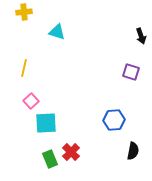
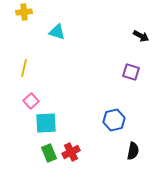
black arrow: rotated 42 degrees counterclockwise
blue hexagon: rotated 10 degrees counterclockwise
red cross: rotated 18 degrees clockwise
green rectangle: moved 1 px left, 6 px up
